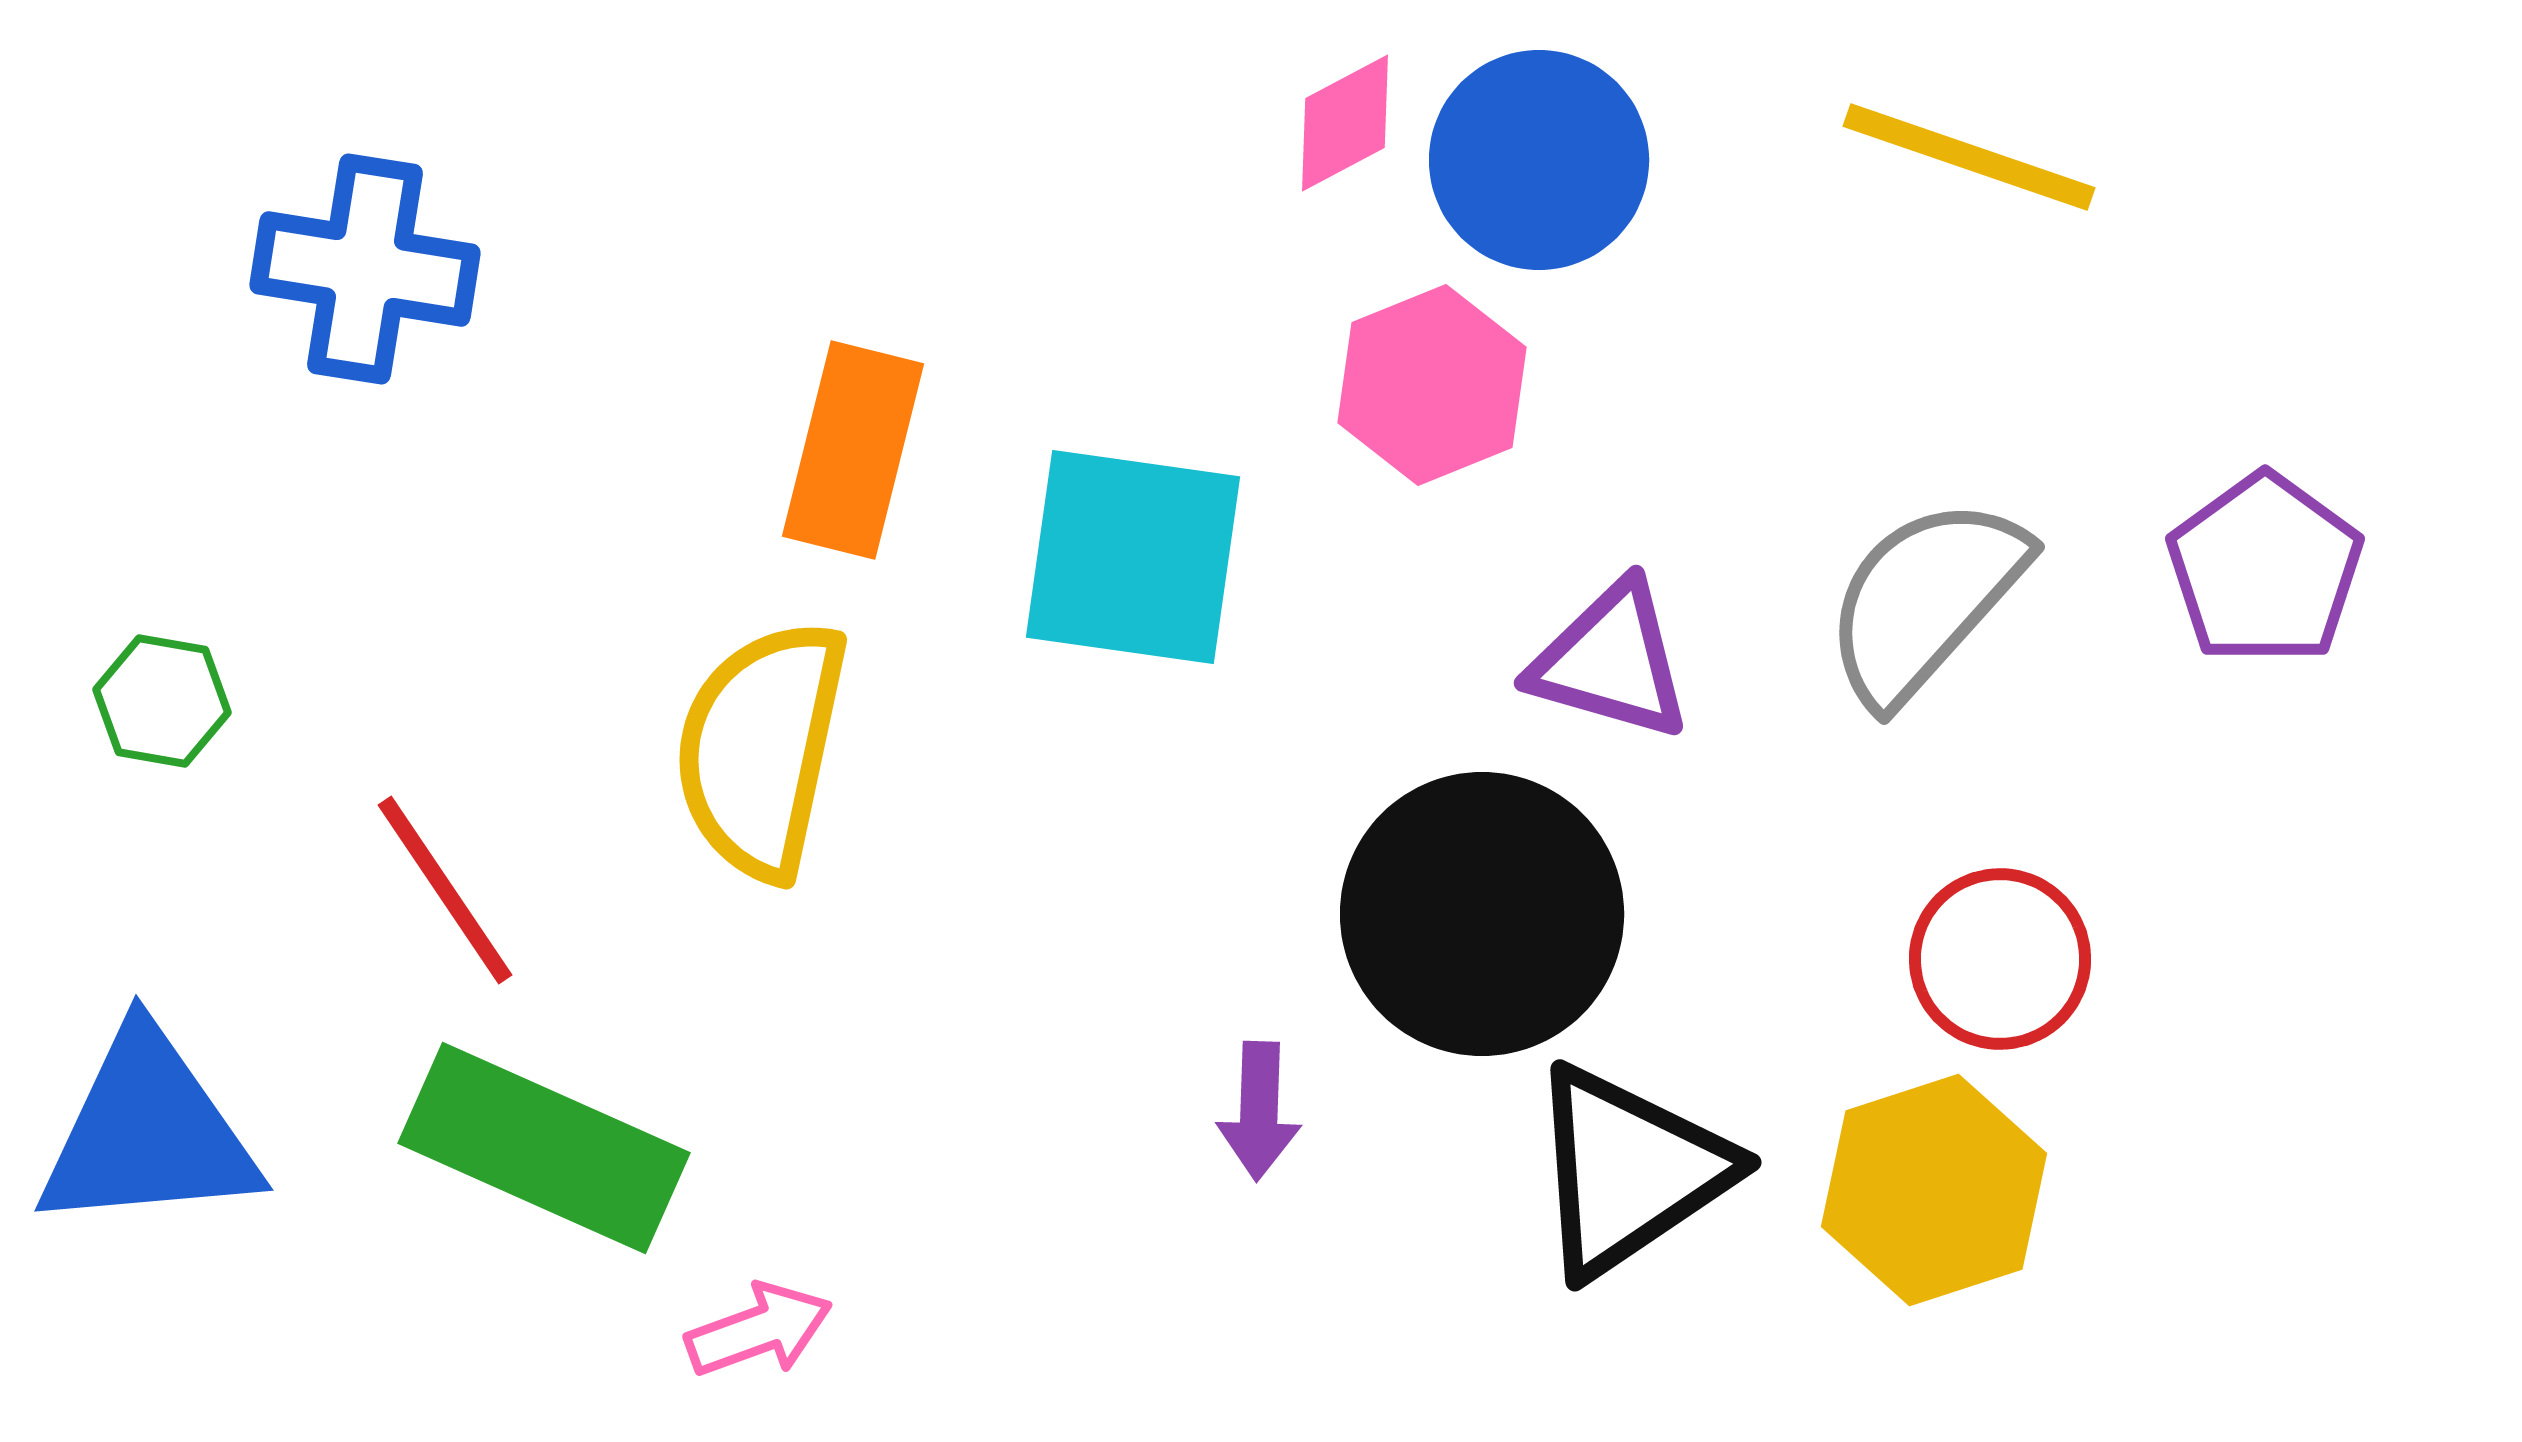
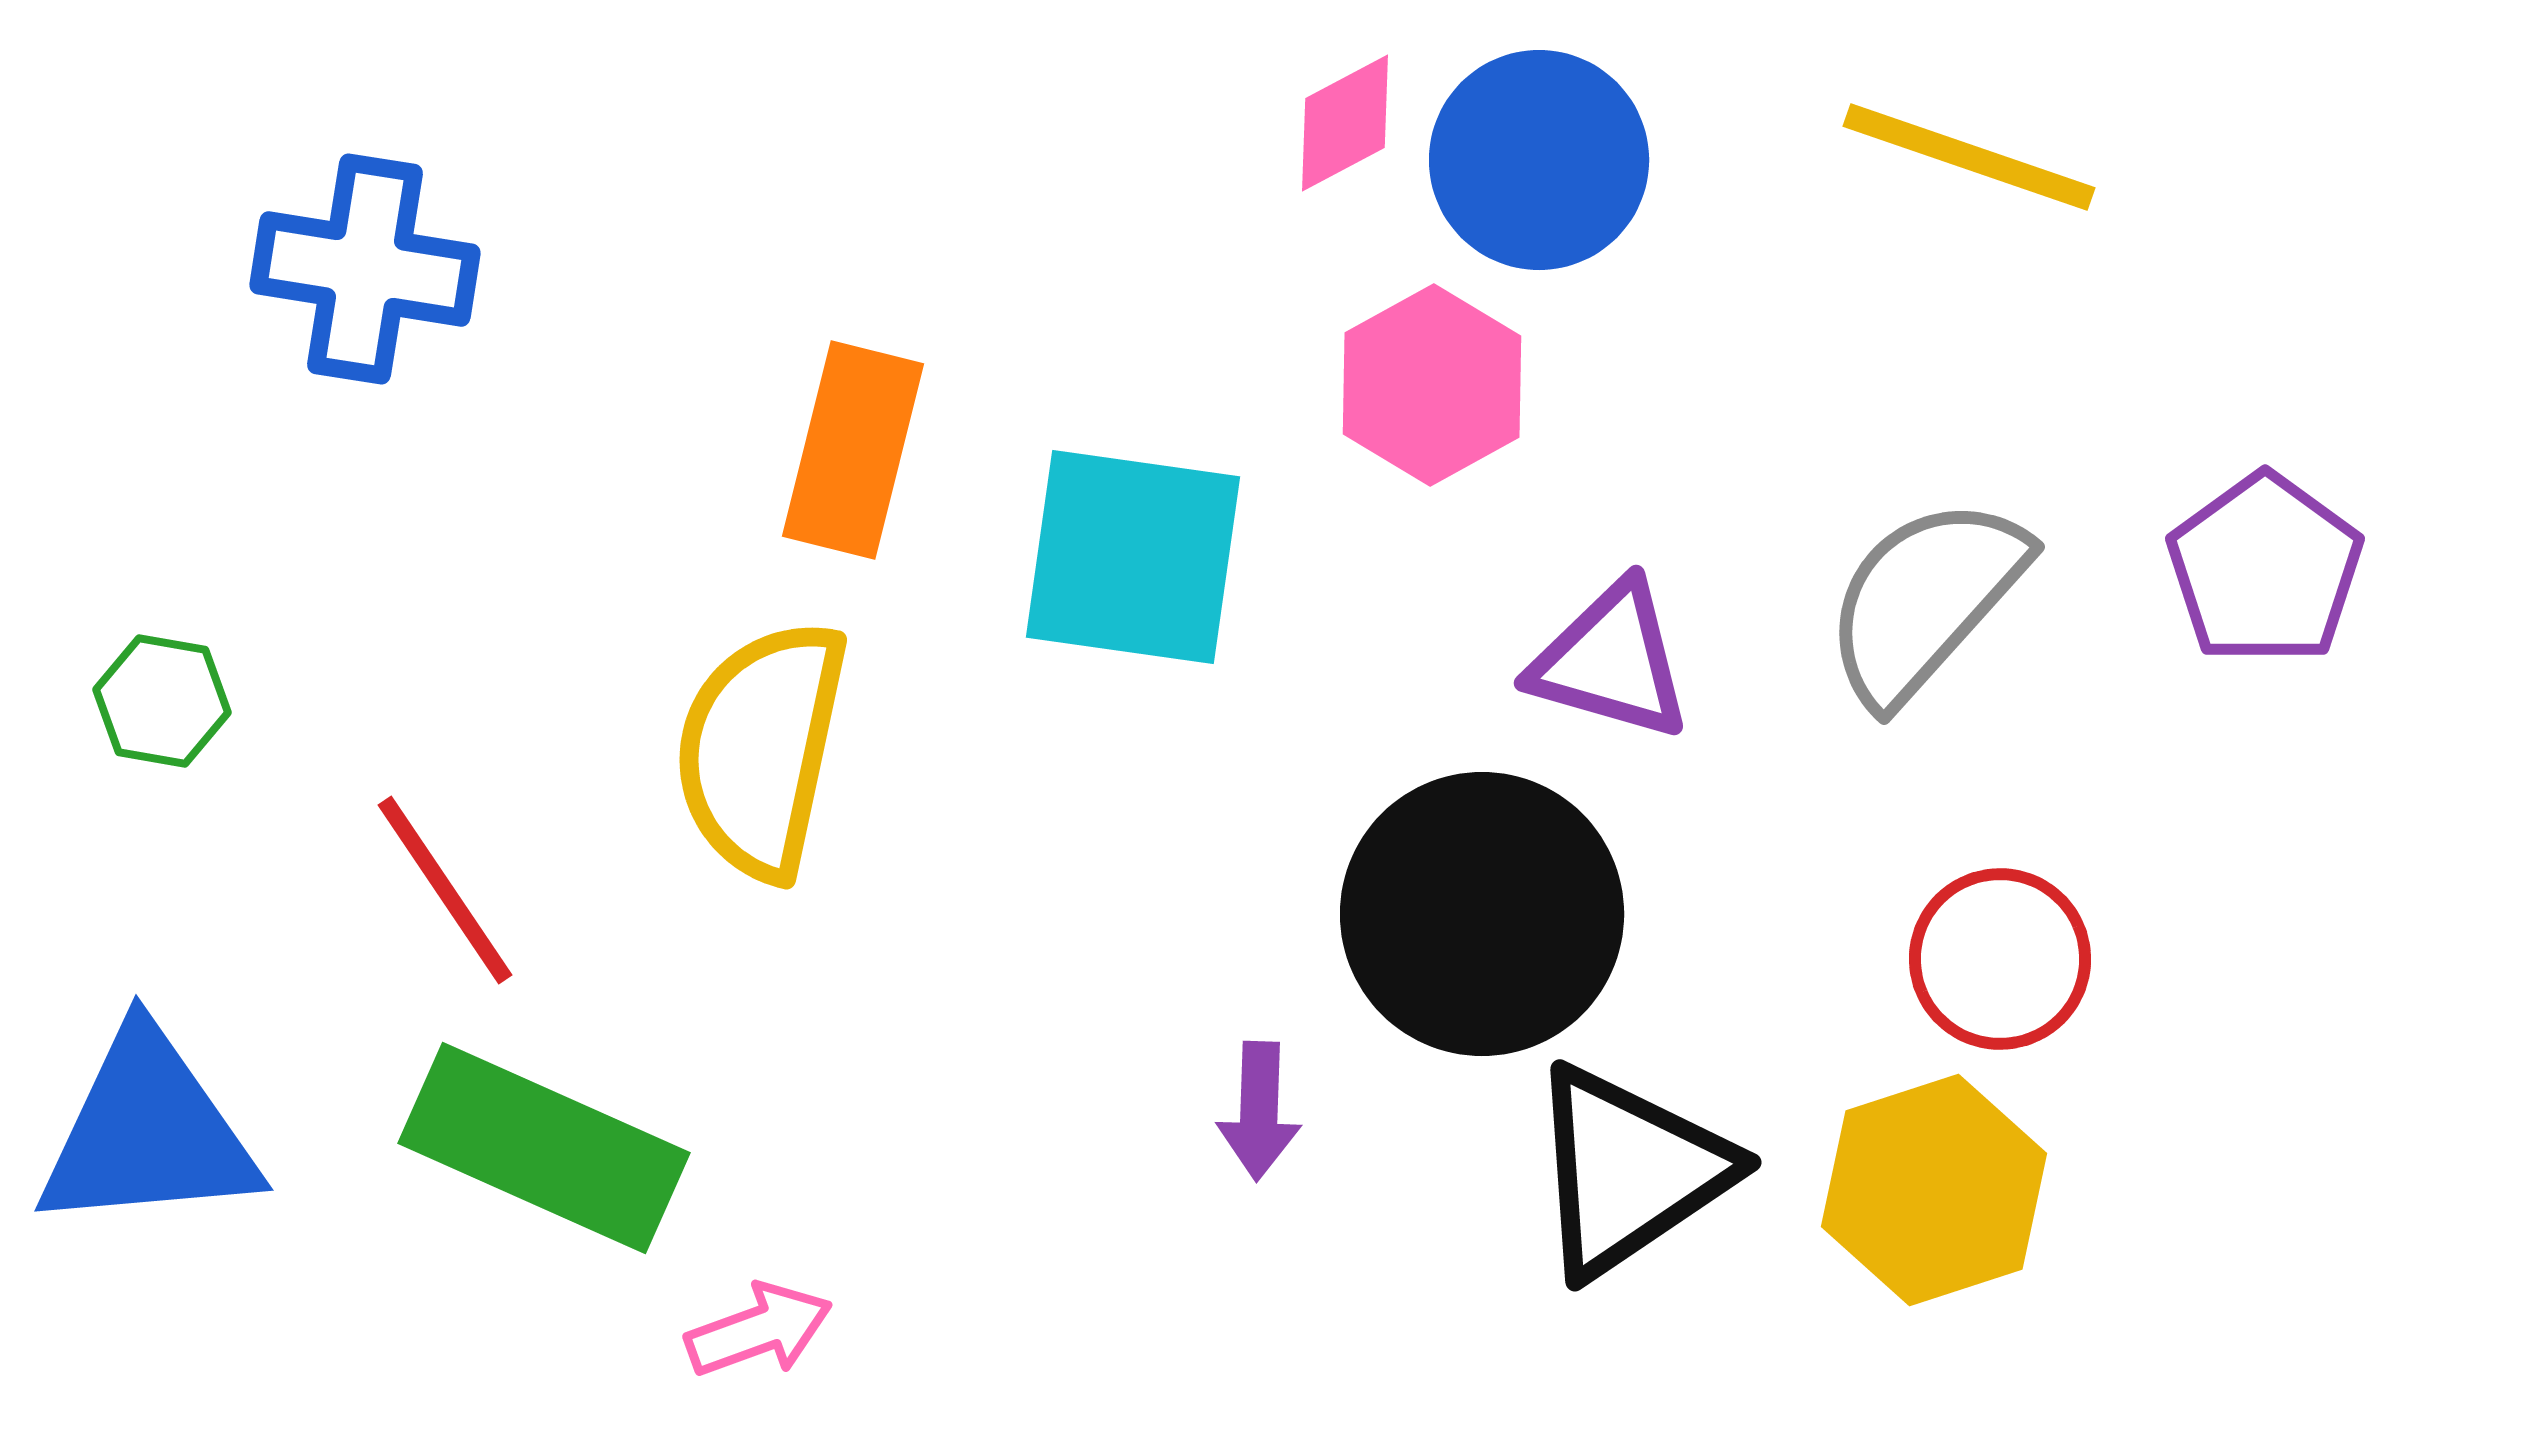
pink hexagon: rotated 7 degrees counterclockwise
